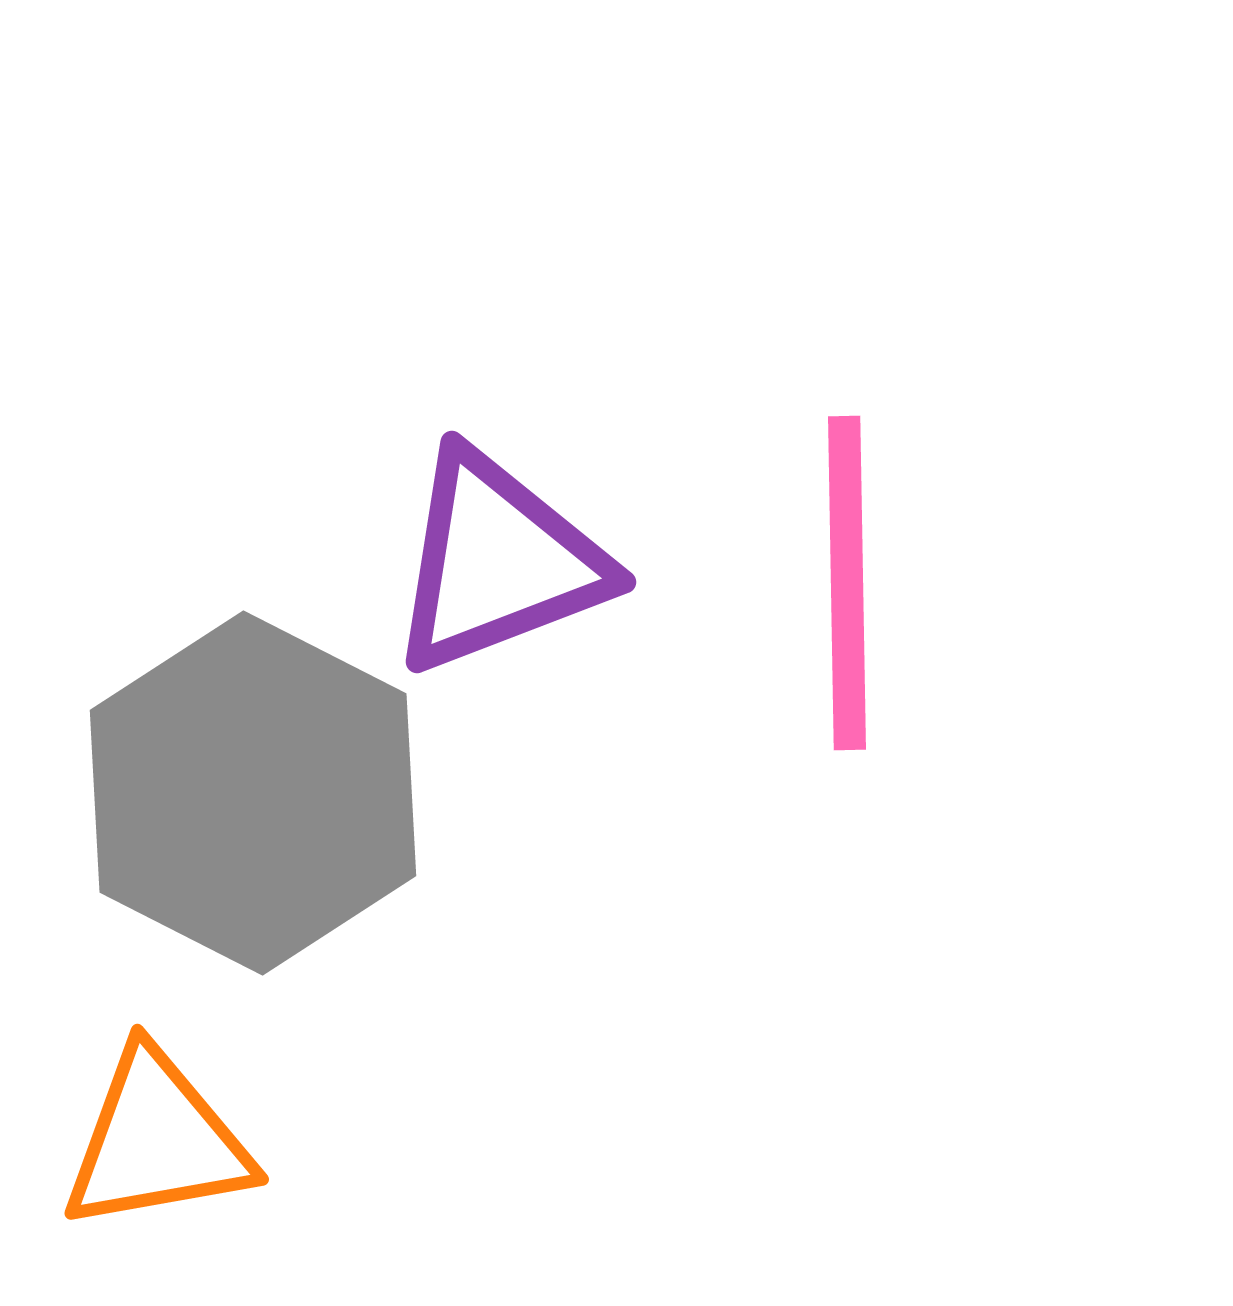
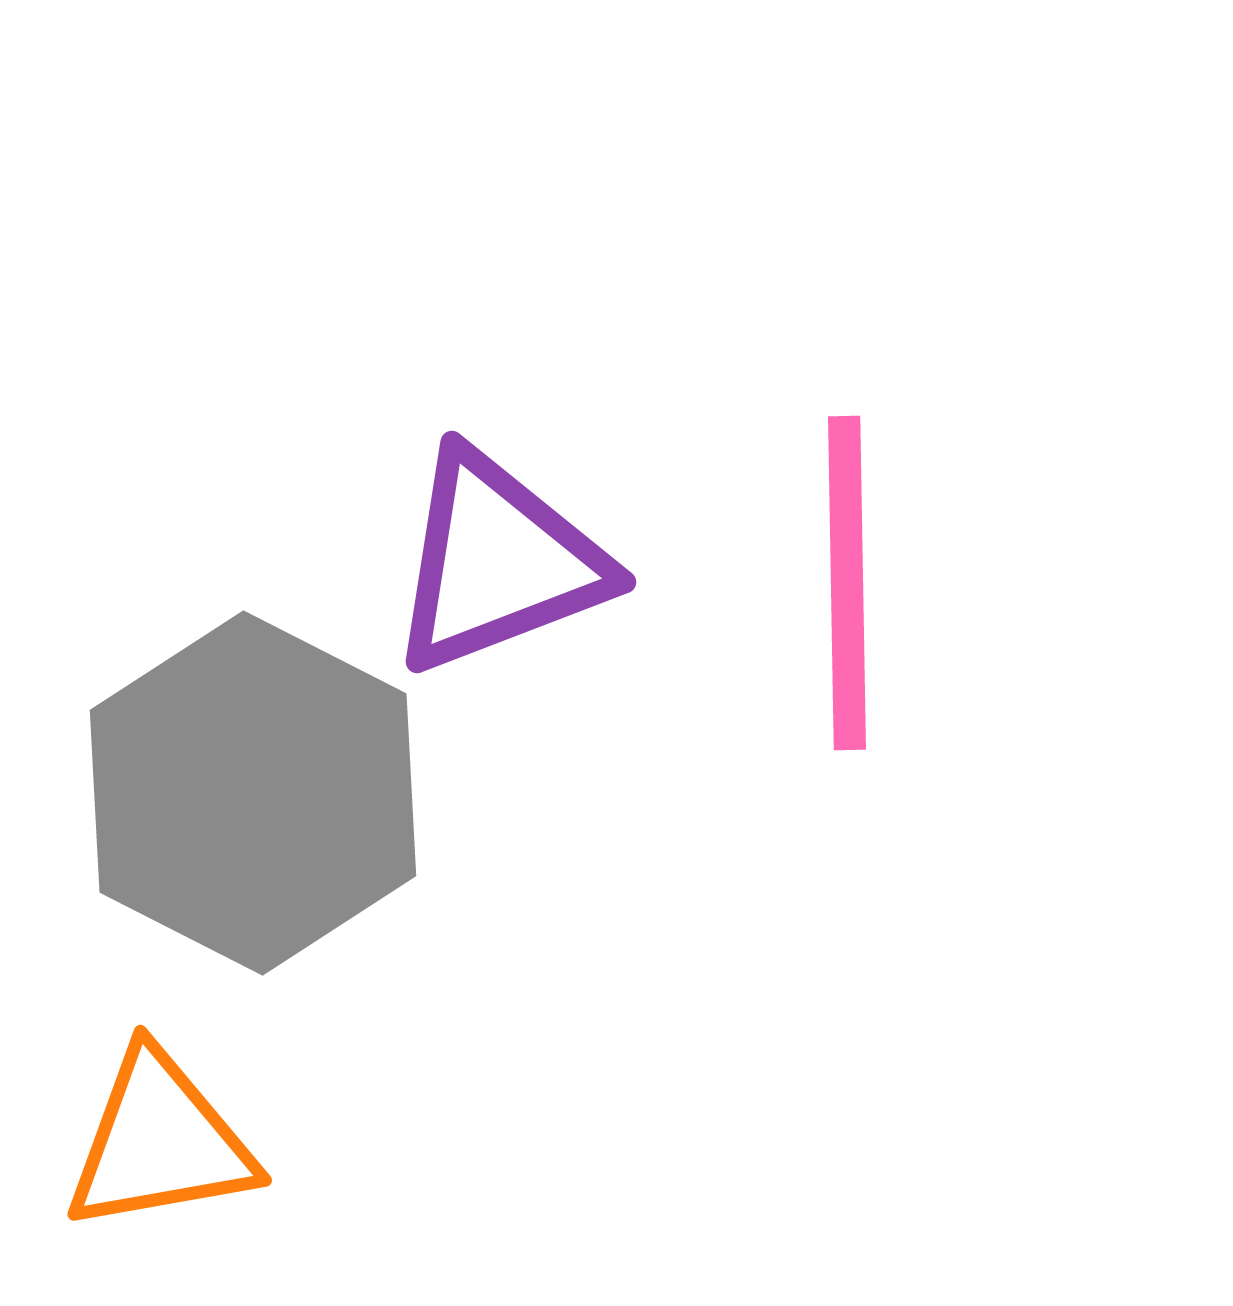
orange triangle: moved 3 px right, 1 px down
